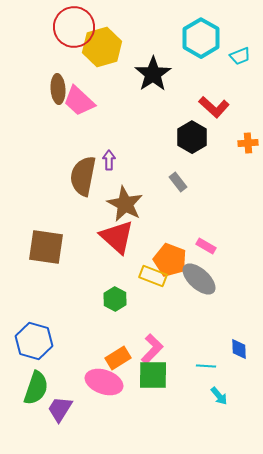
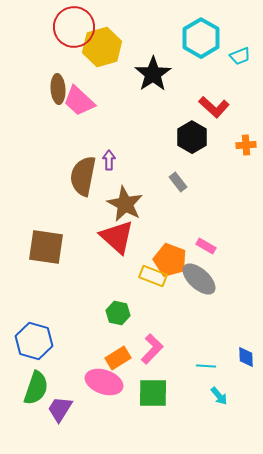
orange cross: moved 2 px left, 2 px down
green hexagon: moved 3 px right, 14 px down; rotated 15 degrees counterclockwise
blue diamond: moved 7 px right, 8 px down
green square: moved 18 px down
